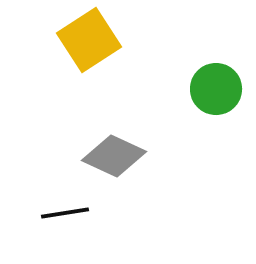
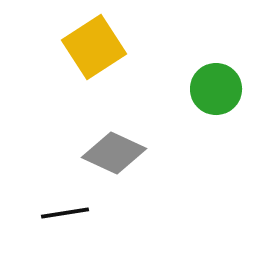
yellow square: moved 5 px right, 7 px down
gray diamond: moved 3 px up
